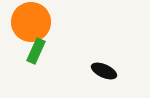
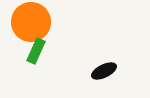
black ellipse: rotated 50 degrees counterclockwise
